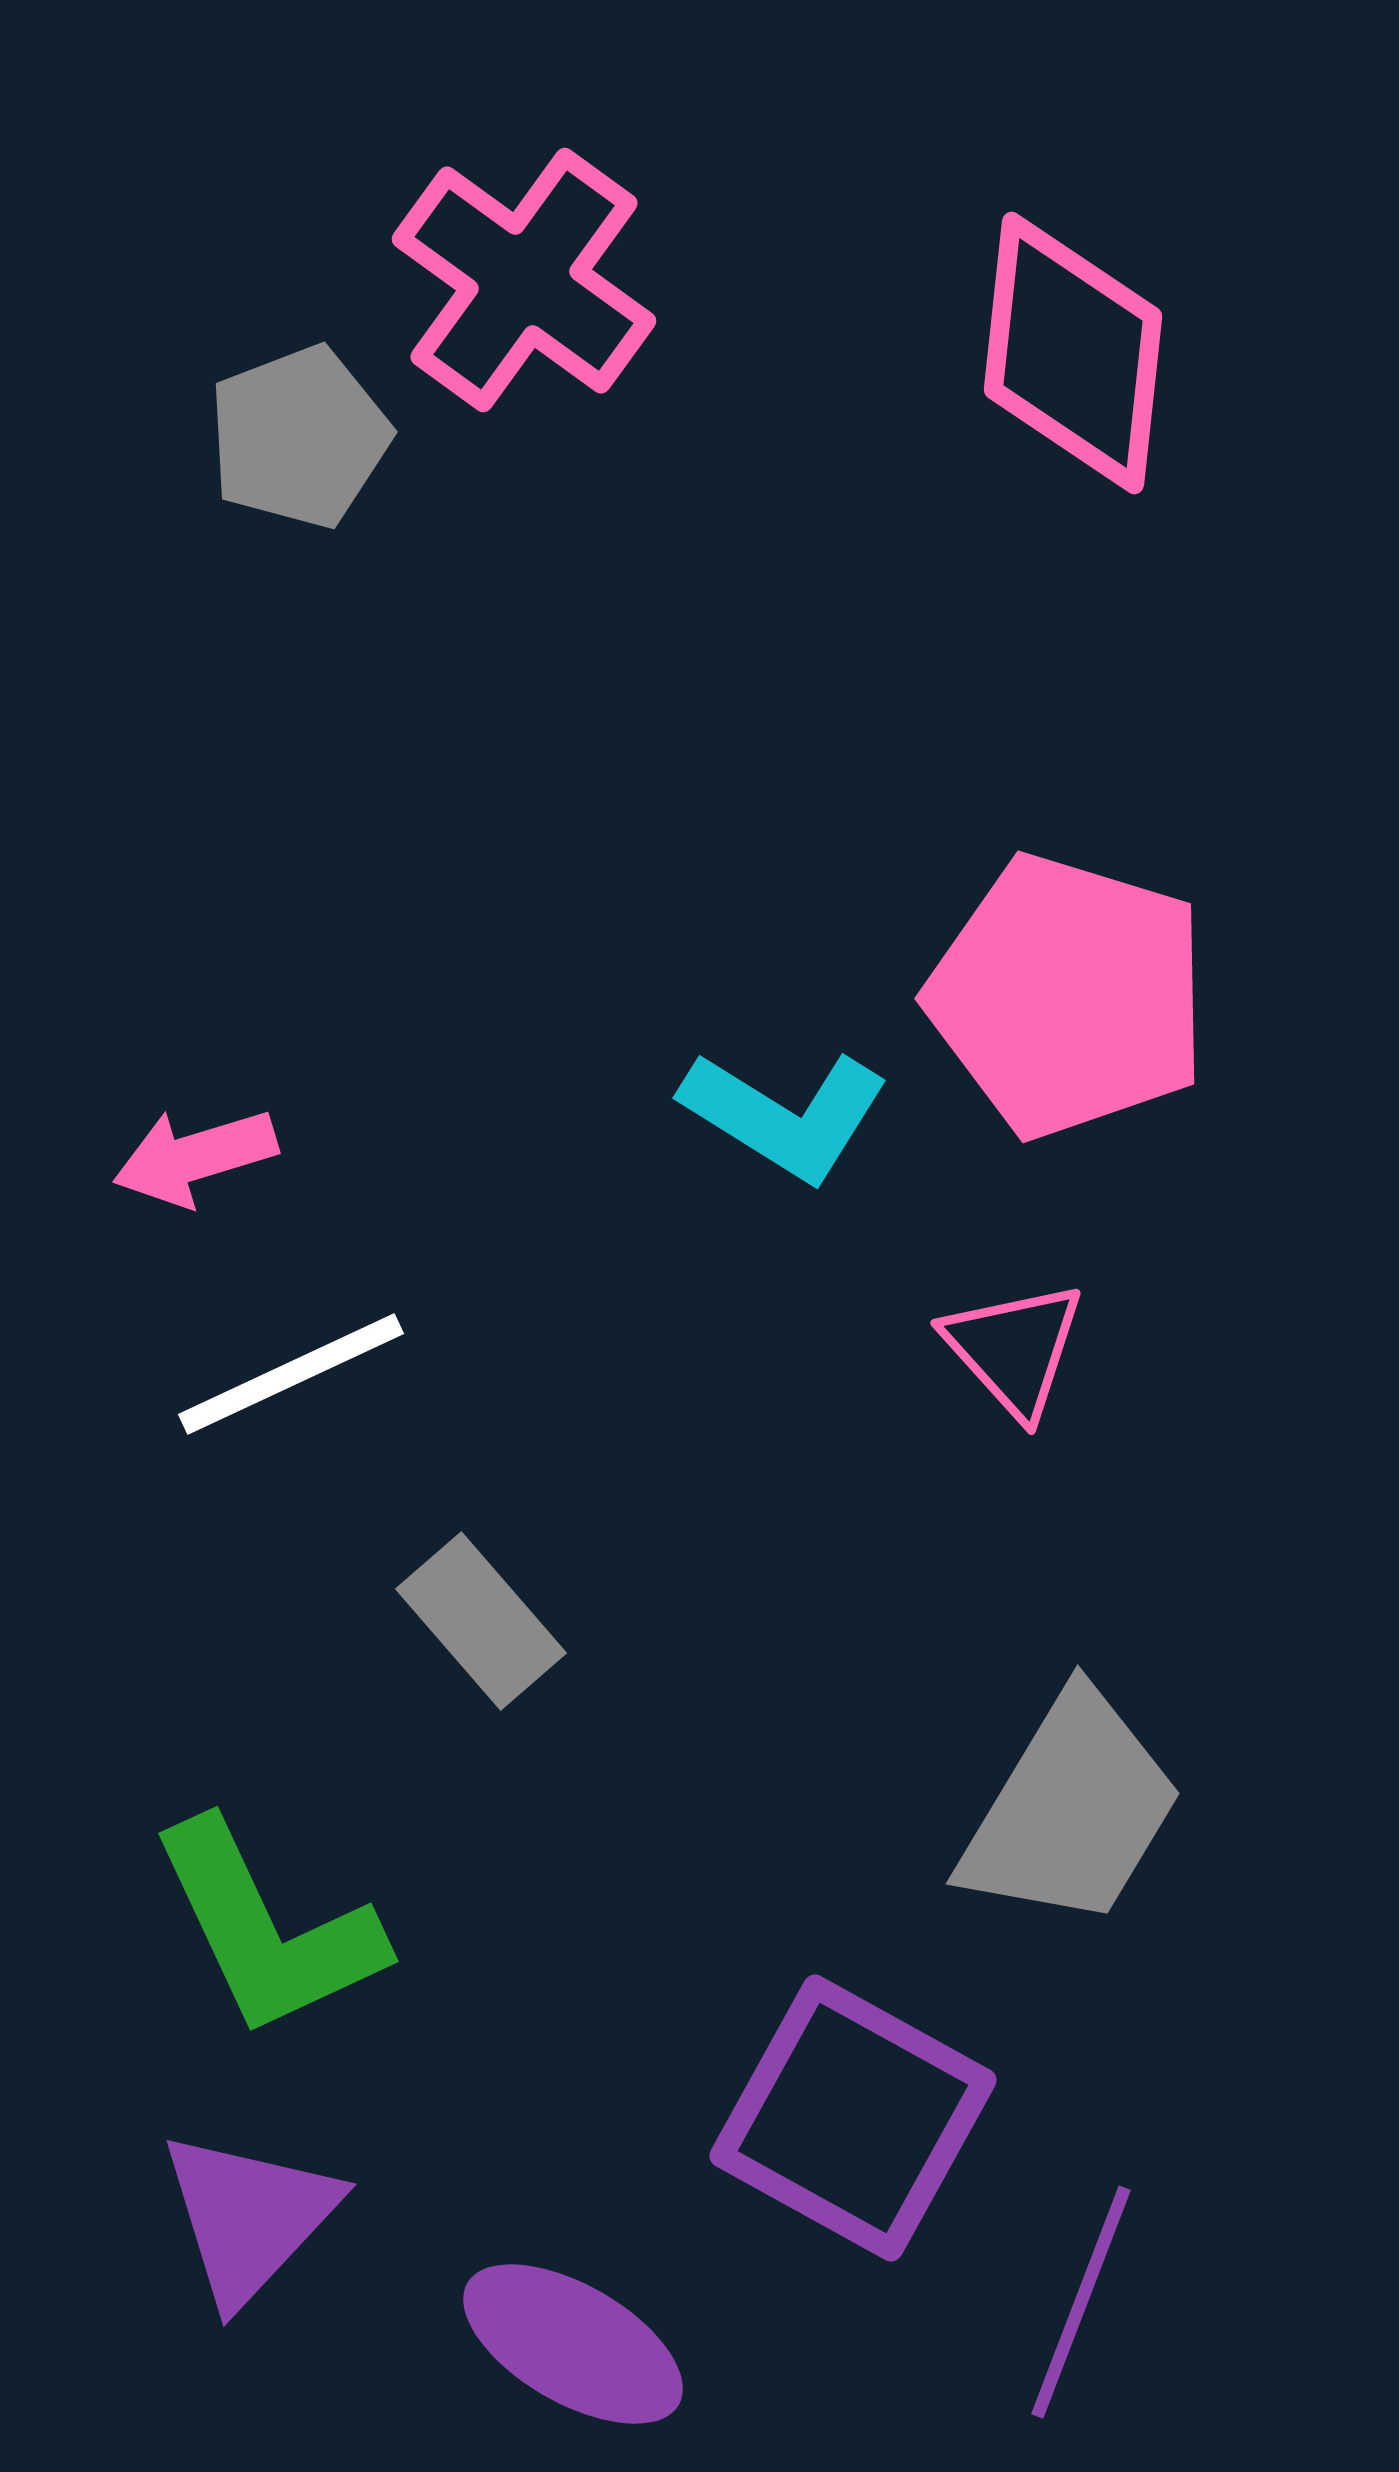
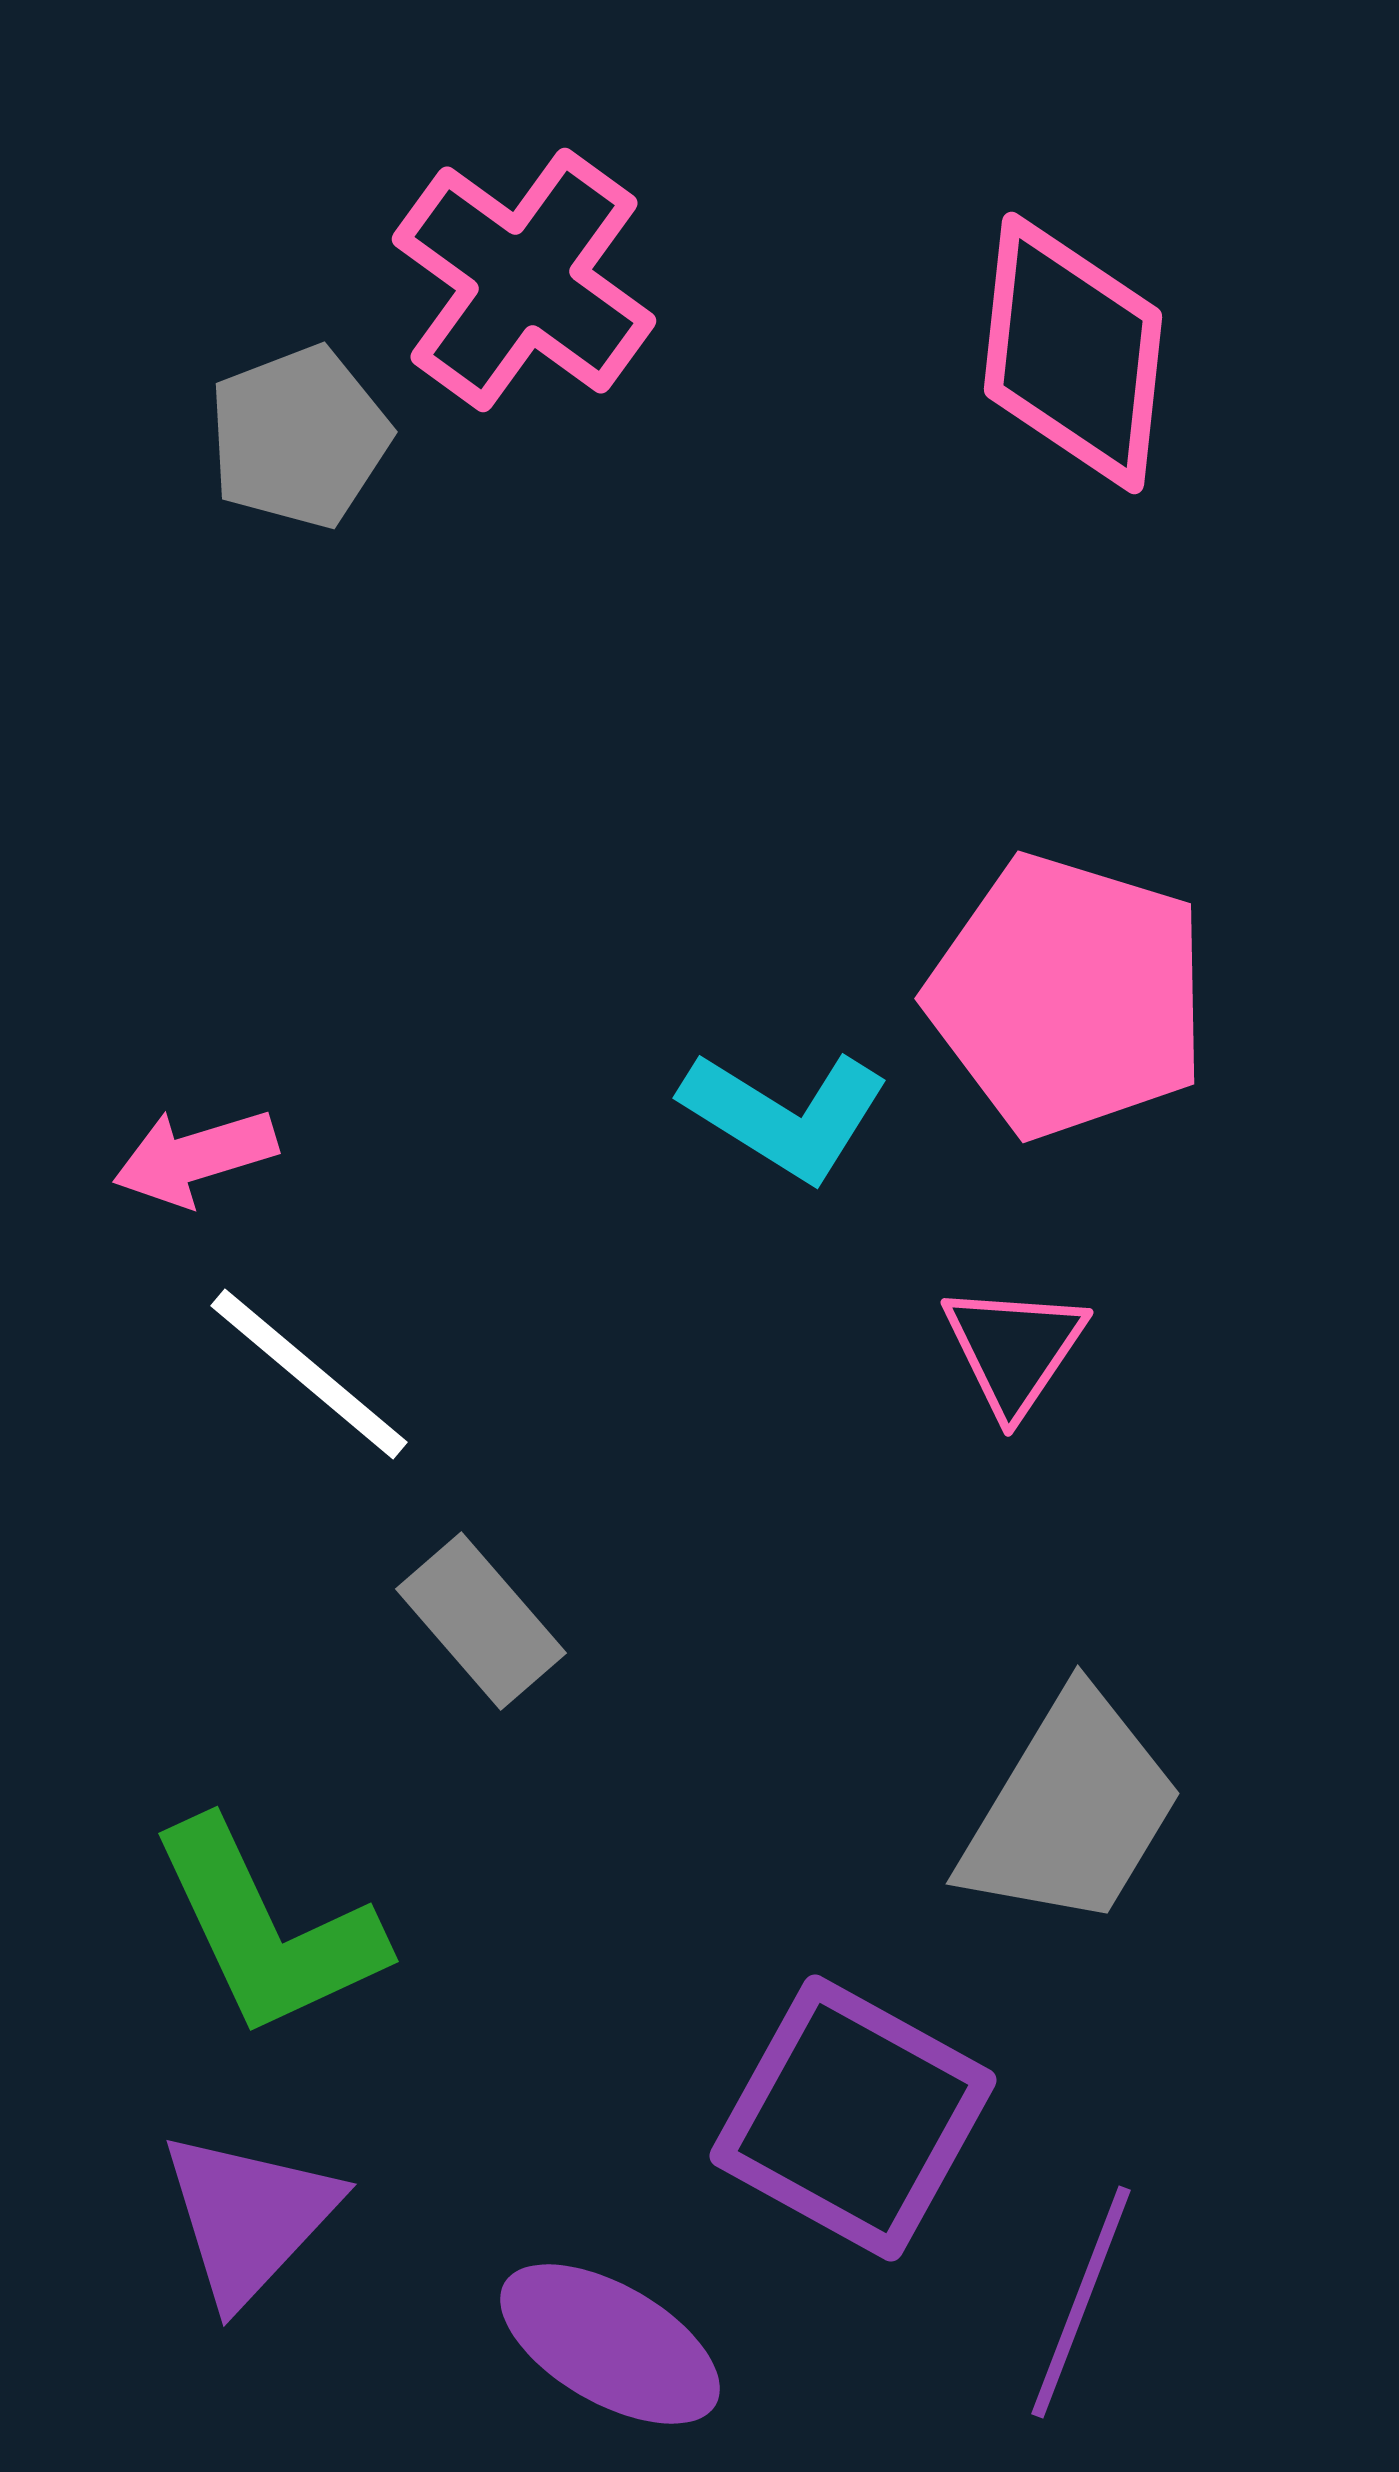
pink triangle: rotated 16 degrees clockwise
white line: moved 18 px right; rotated 65 degrees clockwise
purple ellipse: moved 37 px right
